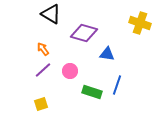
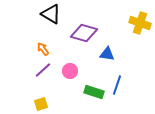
green rectangle: moved 2 px right
